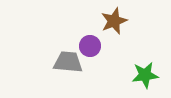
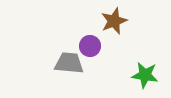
gray trapezoid: moved 1 px right, 1 px down
green star: rotated 16 degrees clockwise
